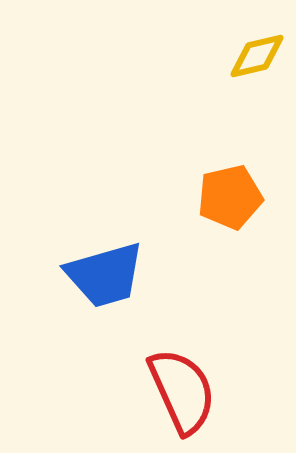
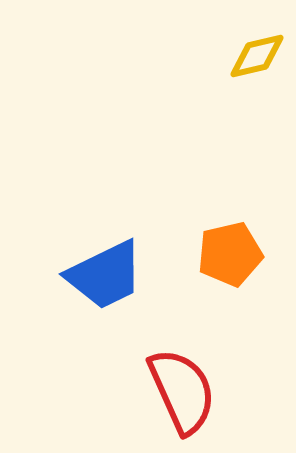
orange pentagon: moved 57 px down
blue trapezoid: rotated 10 degrees counterclockwise
